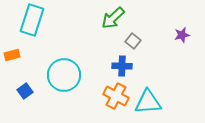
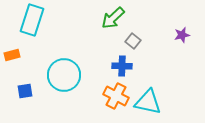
blue square: rotated 28 degrees clockwise
cyan triangle: rotated 16 degrees clockwise
